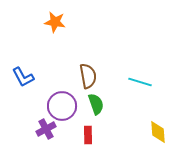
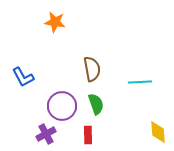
brown semicircle: moved 4 px right, 7 px up
cyan line: rotated 20 degrees counterclockwise
purple cross: moved 5 px down
